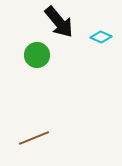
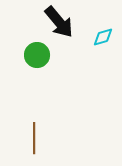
cyan diamond: moved 2 px right; rotated 40 degrees counterclockwise
brown line: rotated 68 degrees counterclockwise
